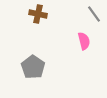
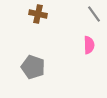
pink semicircle: moved 5 px right, 4 px down; rotated 12 degrees clockwise
gray pentagon: rotated 15 degrees counterclockwise
